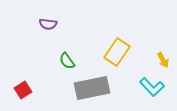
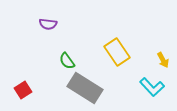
yellow rectangle: rotated 68 degrees counterclockwise
gray rectangle: moved 7 px left; rotated 44 degrees clockwise
